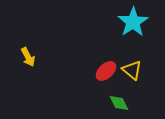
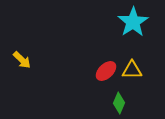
yellow arrow: moved 6 px left, 3 px down; rotated 18 degrees counterclockwise
yellow triangle: rotated 40 degrees counterclockwise
green diamond: rotated 50 degrees clockwise
